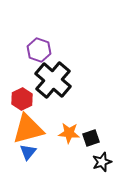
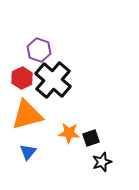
red hexagon: moved 21 px up
orange triangle: moved 1 px left, 14 px up
